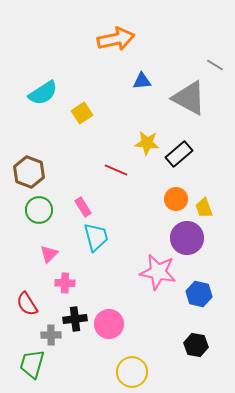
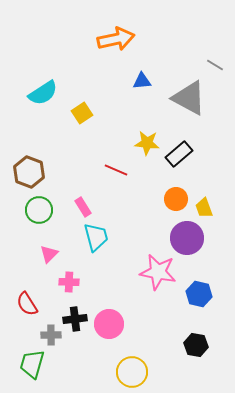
pink cross: moved 4 px right, 1 px up
